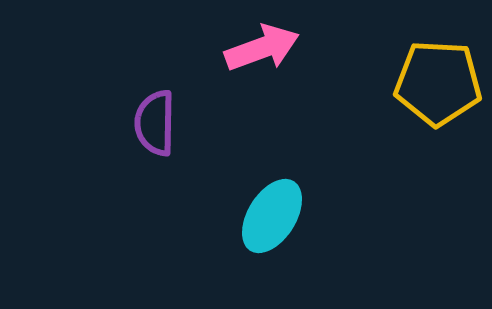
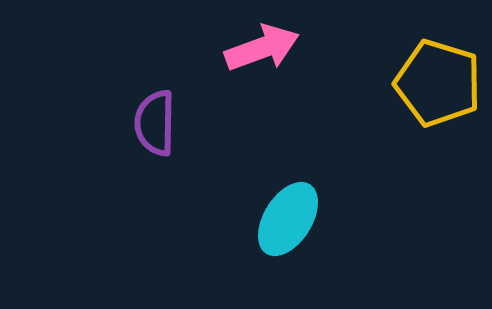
yellow pentagon: rotated 14 degrees clockwise
cyan ellipse: moved 16 px right, 3 px down
